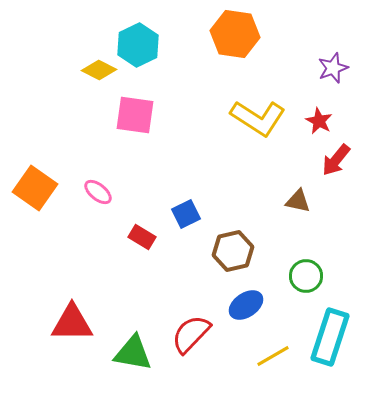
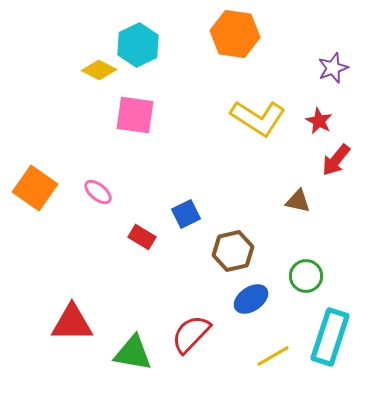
blue ellipse: moved 5 px right, 6 px up
